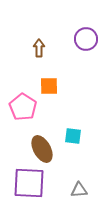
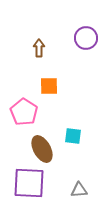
purple circle: moved 1 px up
pink pentagon: moved 1 px right, 5 px down
